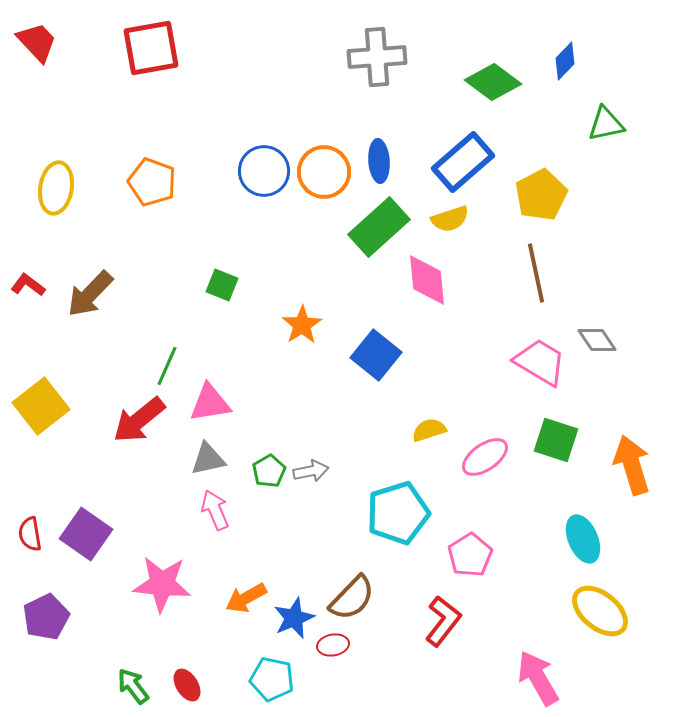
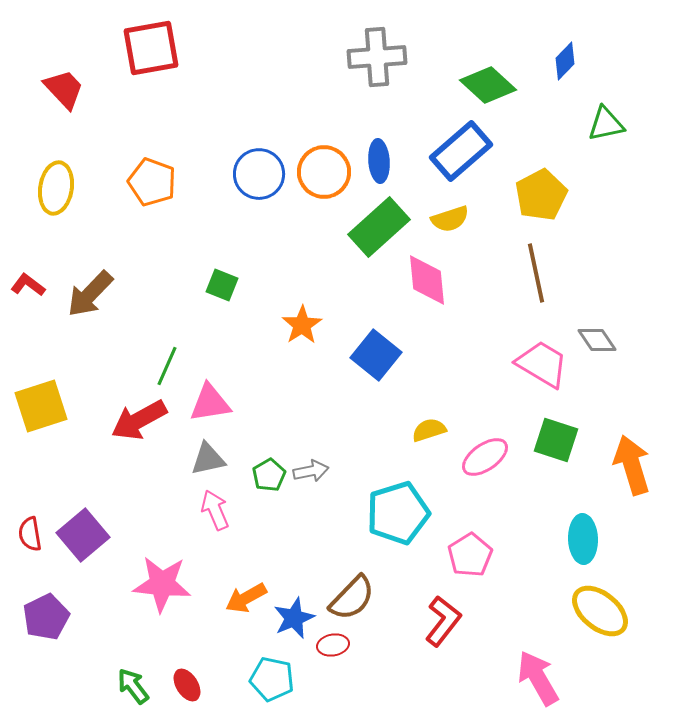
red trapezoid at (37, 42): moved 27 px right, 47 px down
green diamond at (493, 82): moved 5 px left, 3 px down; rotated 6 degrees clockwise
blue rectangle at (463, 162): moved 2 px left, 11 px up
blue circle at (264, 171): moved 5 px left, 3 px down
pink trapezoid at (540, 362): moved 2 px right, 2 px down
yellow square at (41, 406): rotated 20 degrees clockwise
red arrow at (139, 420): rotated 10 degrees clockwise
green pentagon at (269, 471): moved 4 px down
purple square at (86, 534): moved 3 px left, 1 px down; rotated 15 degrees clockwise
cyan ellipse at (583, 539): rotated 21 degrees clockwise
